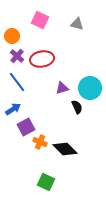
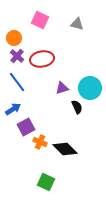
orange circle: moved 2 px right, 2 px down
